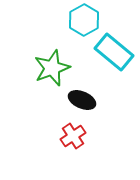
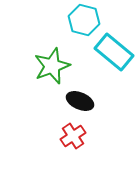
cyan hexagon: rotated 16 degrees counterclockwise
green star: moved 2 px up
black ellipse: moved 2 px left, 1 px down
